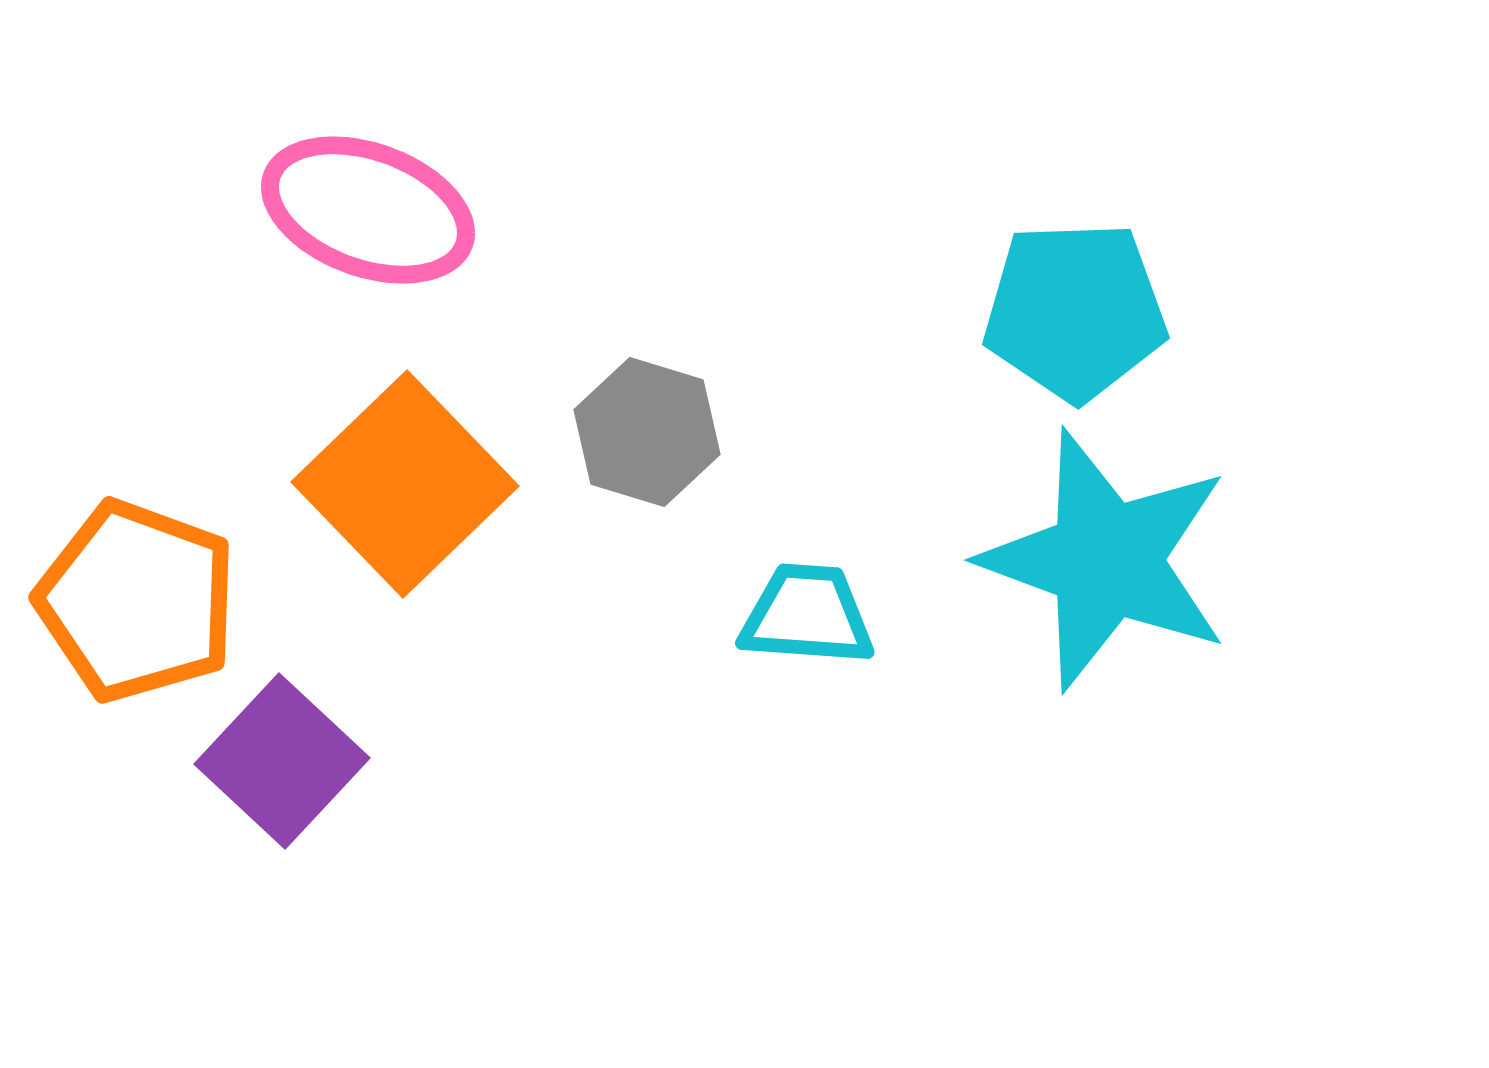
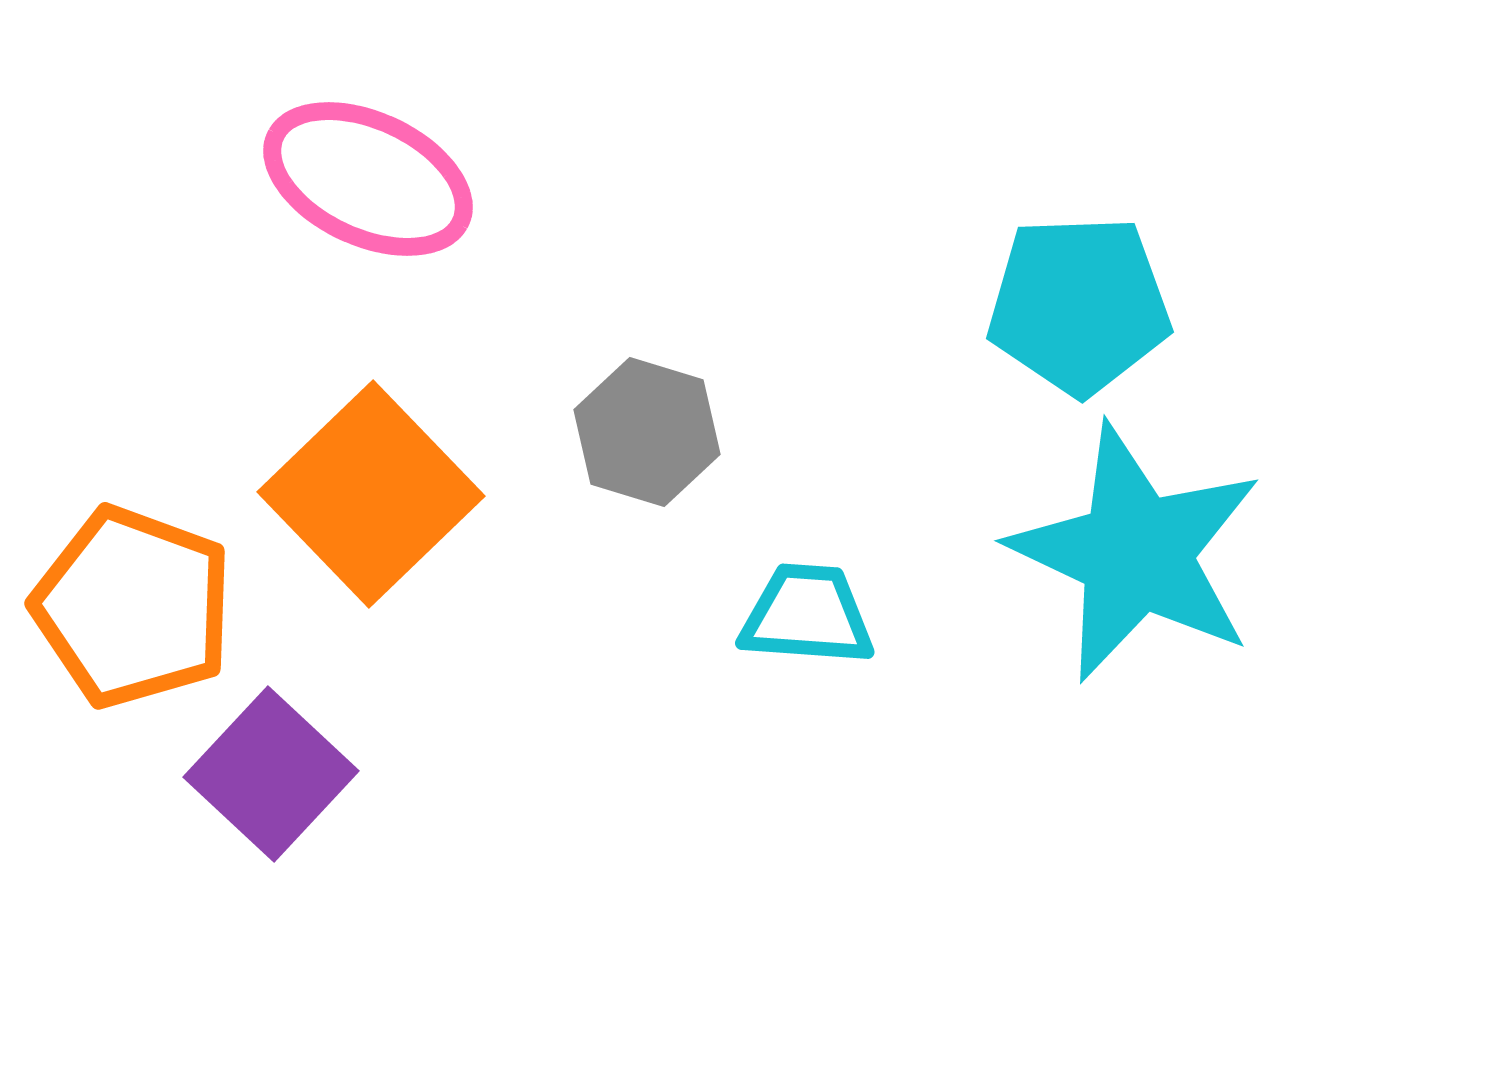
pink ellipse: moved 31 px up; rotated 5 degrees clockwise
cyan pentagon: moved 4 px right, 6 px up
orange square: moved 34 px left, 10 px down
cyan star: moved 30 px right, 7 px up; rotated 5 degrees clockwise
orange pentagon: moved 4 px left, 6 px down
purple square: moved 11 px left, 13 px down
